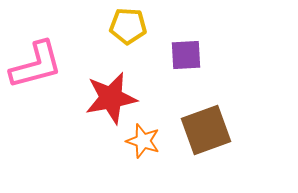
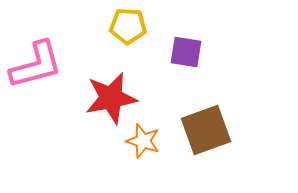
purple square: moved 3 px up; rotated 12 degrees clockwise
